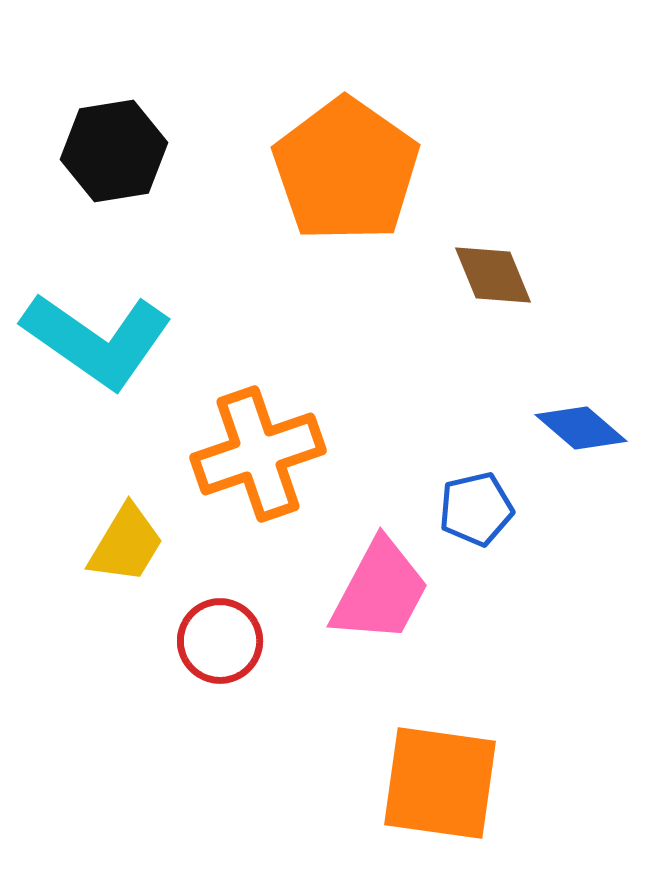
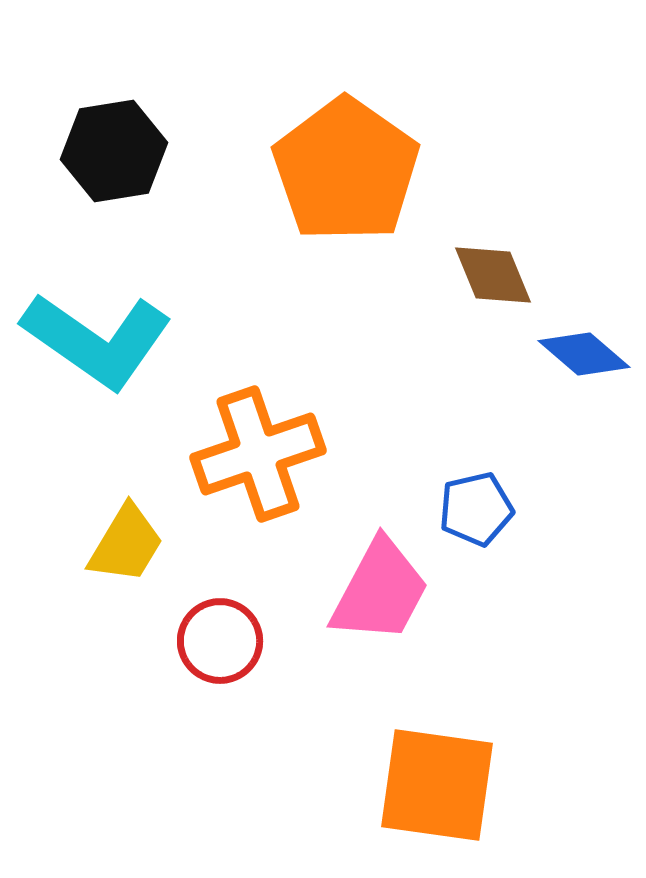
blue diamond: moved 3 px right, 74 px up
orange square: moved 3 px left, 2 px down
